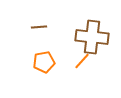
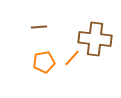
brown cross: moved 3 px right, 2 px down
orange line: moved 10 px left, 3 px up
